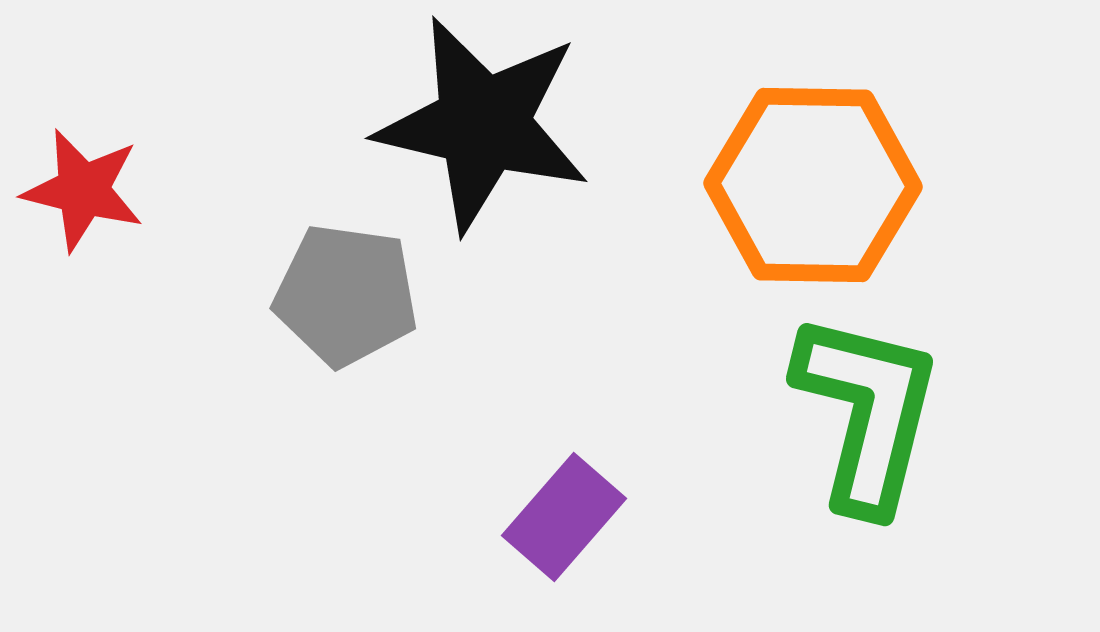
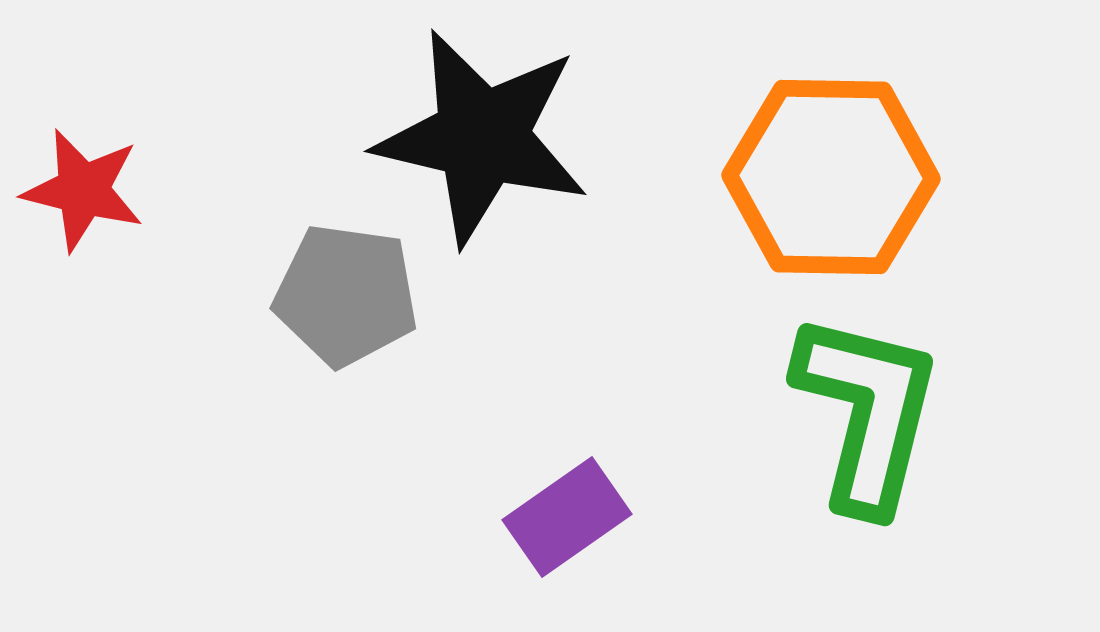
black star: moved 1 px left, 13 px down
orange hexagon: moved 18 px right, 8 px up
purple rectangle: moved 3 px right; rotated 14 degrees clockwise
